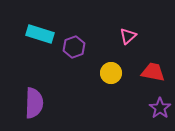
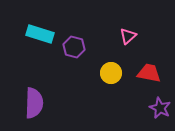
purple hexagon: rotated 25 degrees counterclockwise
red trapezoid: moved 4 px left, 1 px down
purple star: rotated 10 degrees counterclockwise
